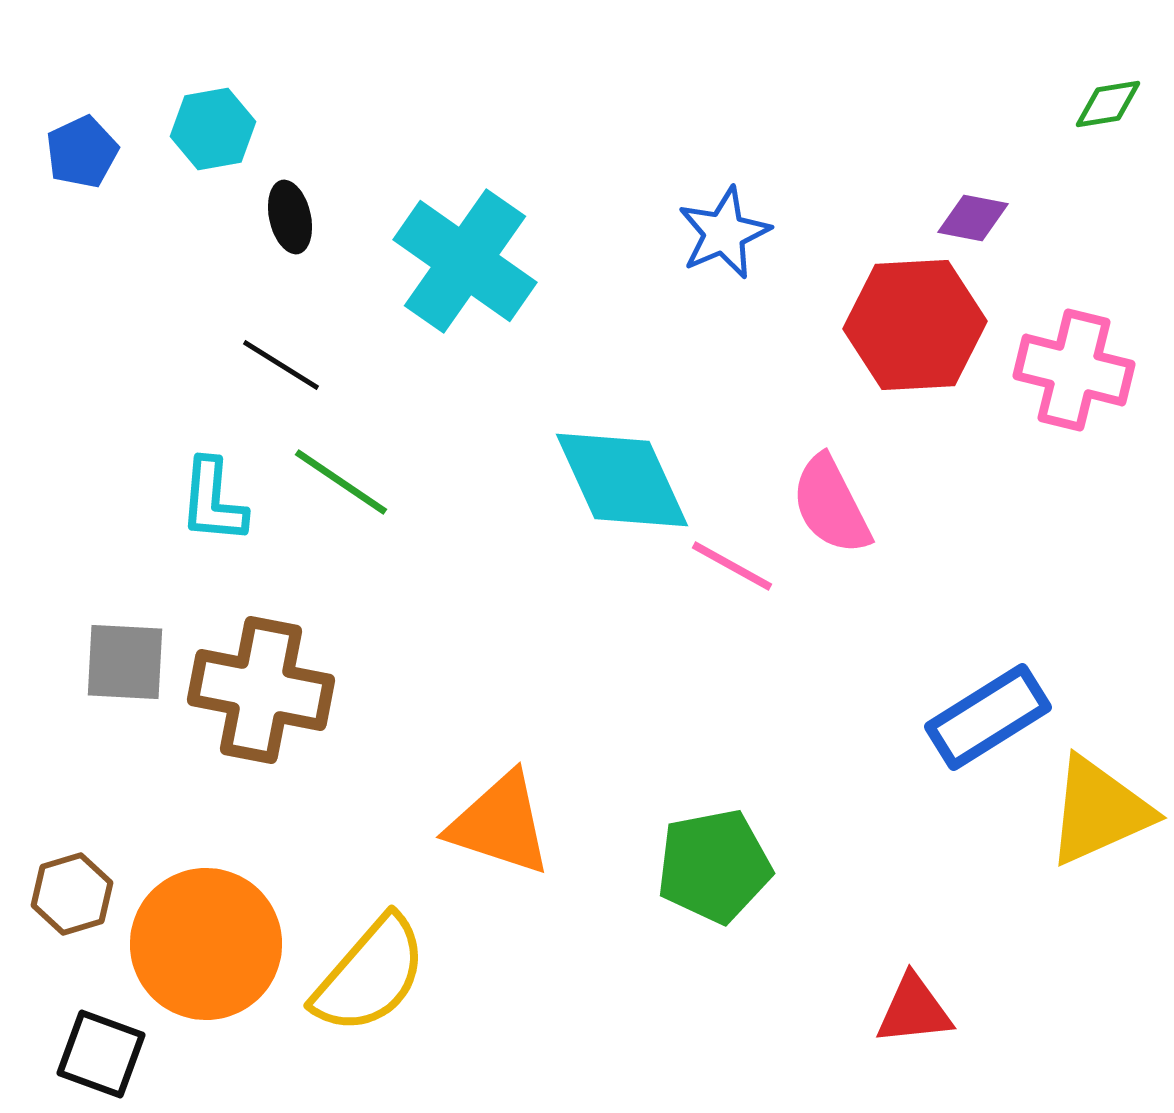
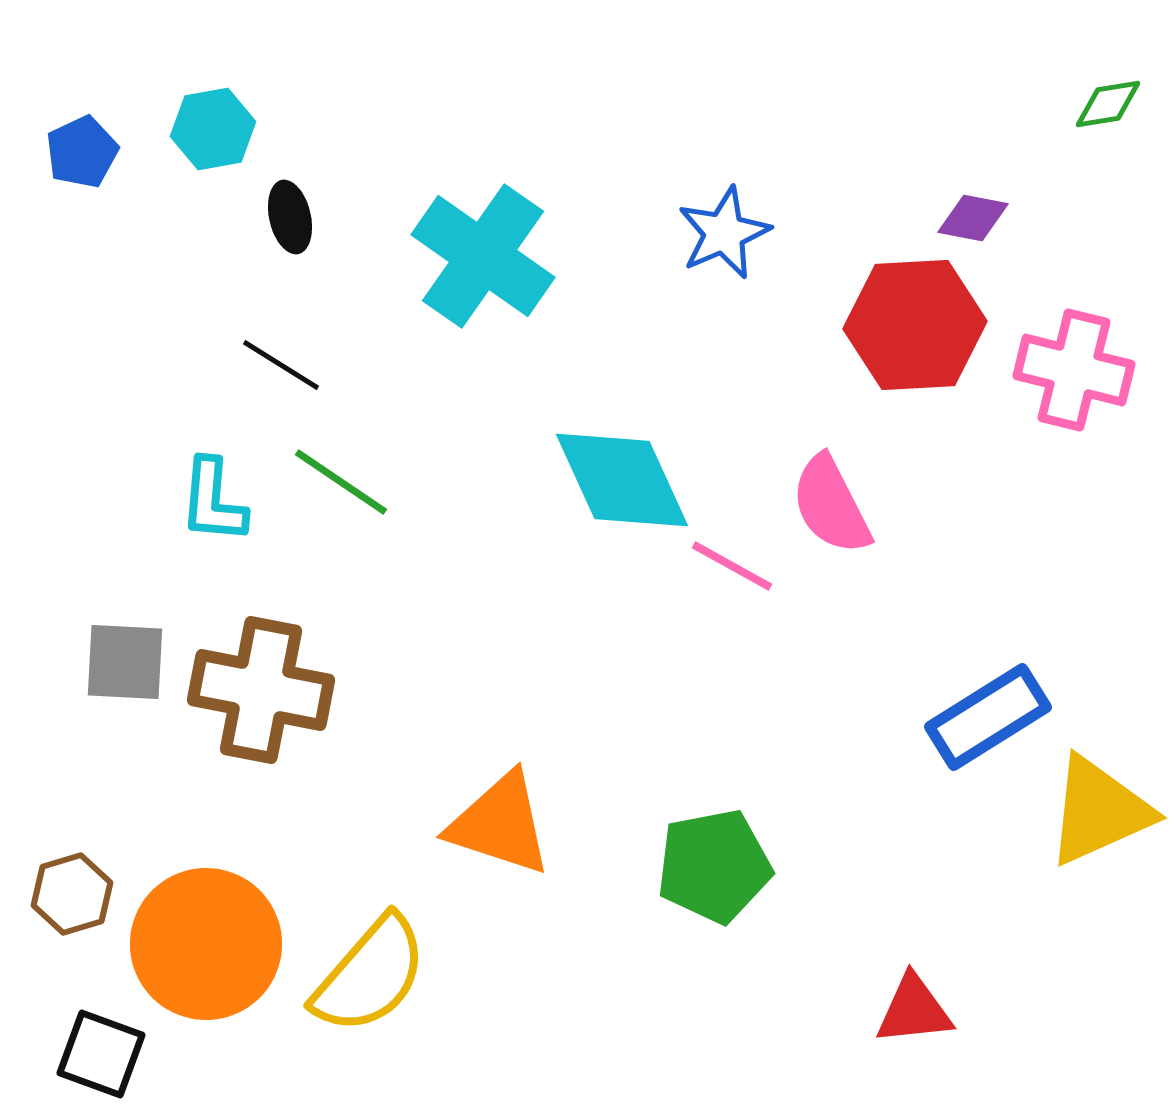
cyan cross: moved 18 px right, 5 px up
